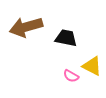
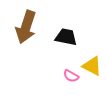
brown arrow: rotated 56 degrees counterclockwise
black trapezoid: moved 1 px up
